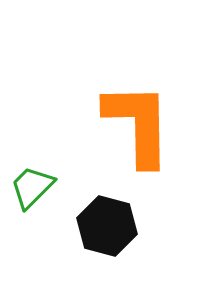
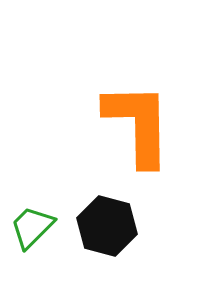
green trapezoid: moved 40 px down
